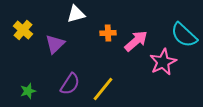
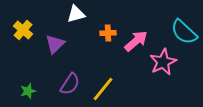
cyan semicircle: moved 3 px up
